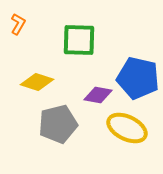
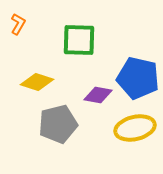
yellow ellipse: moved 8 px right; rotated 39 degrees counterclockwise
